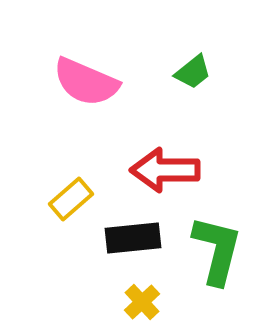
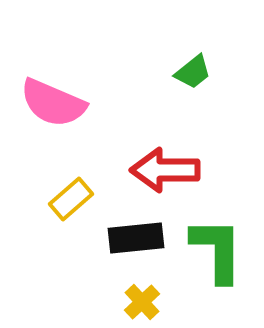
pink semicircle: moved 33 px left, 21 px down
black rectangle: moved 3 px right
green L-shape: rotated 14 degrees counterclockwise
